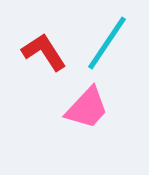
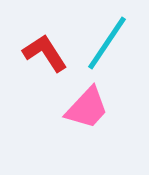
red L-shape: moved 1 px right, 1 px down
